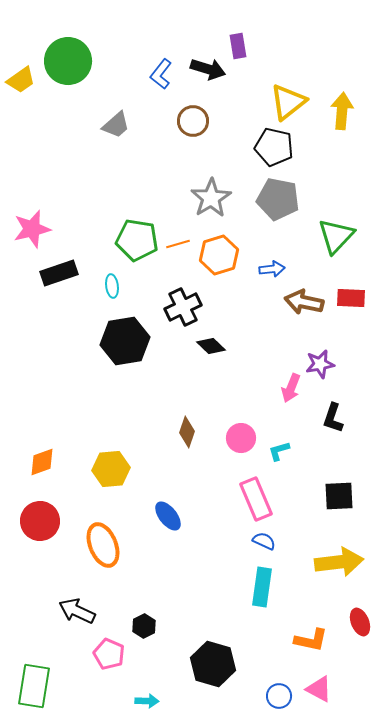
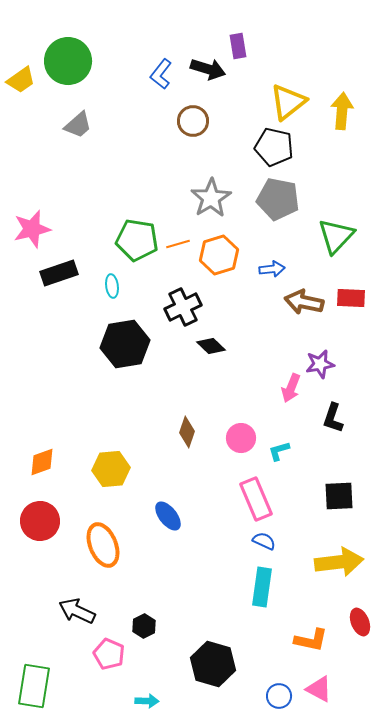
gray trapezoid at (116, 125): moved 38 px left
black hexagon at (125, 341): moved 3 px down
